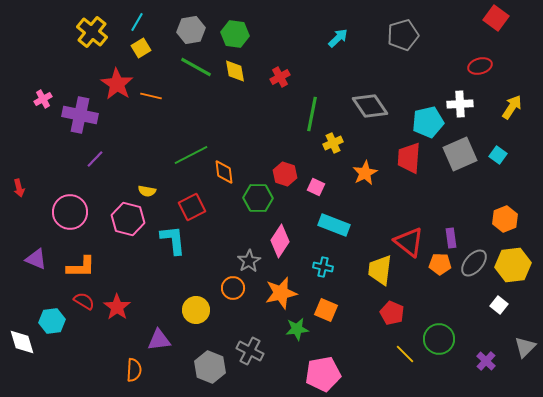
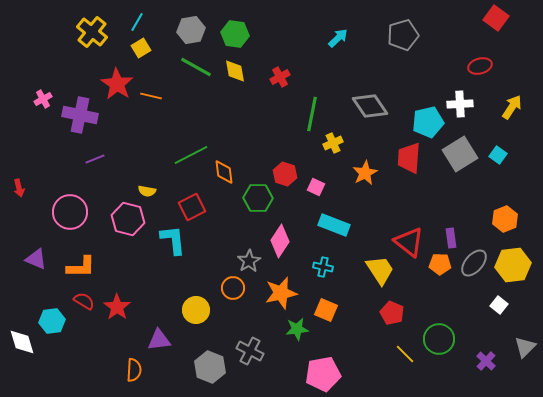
gray square at (460, 154): rotated 8 degrees counterclockwise
purple line at (95, 159): rotated 24 degrees clockwise
yellow trapezoid at (380, 270): rotated 140 degrees clockwise
